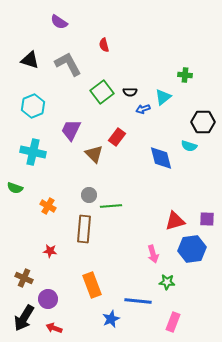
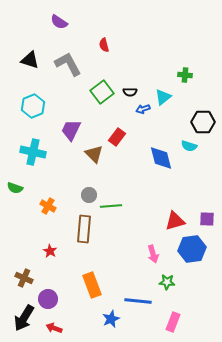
red star: rotated 24 degrees clockwise
